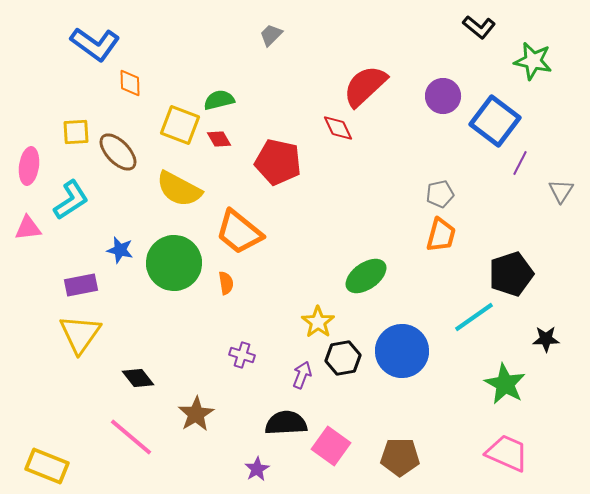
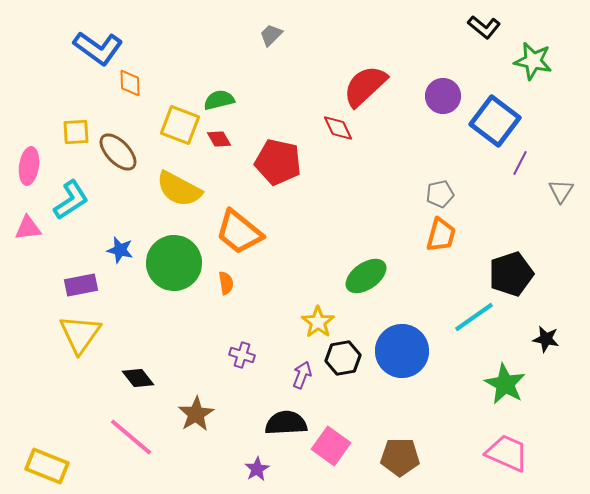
black L-shape at (479, 27): moved 5 px right
blue L-shape at (95, 44): moved 3 px right, 4 px down
black star at (546, 339): rotated 12 degrees clockwise
